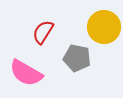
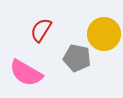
yellow circle: moved 7 px down
red semicircle: moved 2 px left, 2 px up
